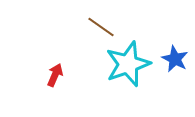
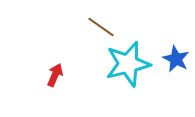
blue star: moved 1 px right
cyan star: rotated 6 degrees clockwise
